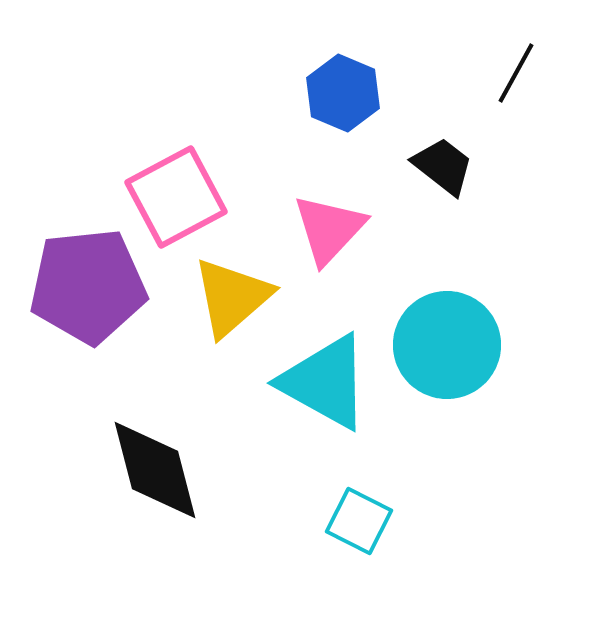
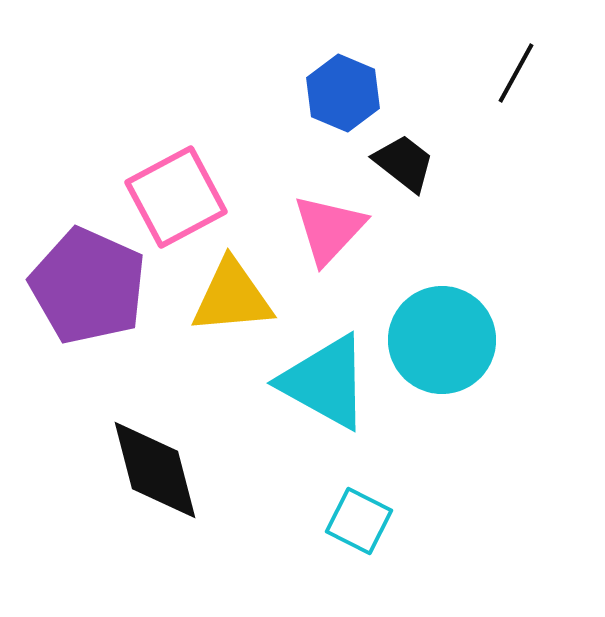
black trapezoid: moved 39 px left, 3 px up
purple pentagon: rotated 30 degrees clockwise
yellow triangle: rotated 36 degrees clockwise
cyan circle: moved 5 px left, 5 px up
